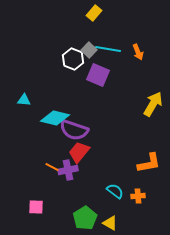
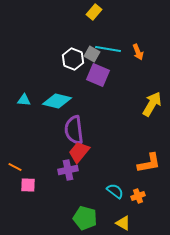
yellow rectangle: moved 1 px up
gray square: moved 3 px right, 4 px down; rotated 14 degrees counterclockwise
yellow arrow: moved 1 px left
cyan diamond: moved 2 px right, 17 px up
purple semicircle: rotated 64 degrees clockwise
orange line: moved 37 px left
orange cross: rotated 16 degrees counterclockwise
pink square: moved 8 px left, 22 px up
green pentagon: rotated 25 degrees counterclockwise
yellow triangle: moved 13 px right
